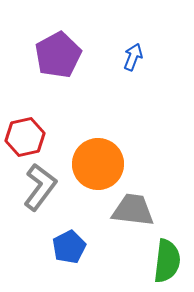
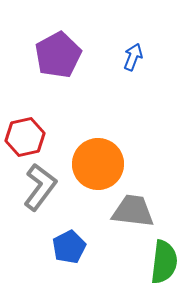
gray trapezoid: moved 1 px down
green semicircle: moved 3 px left, 1 px down
